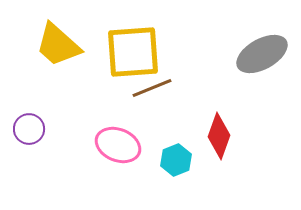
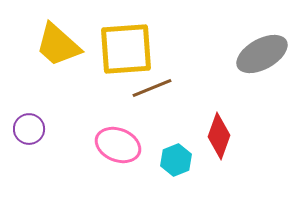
yellow square: moved 7 px left, 3 px up
